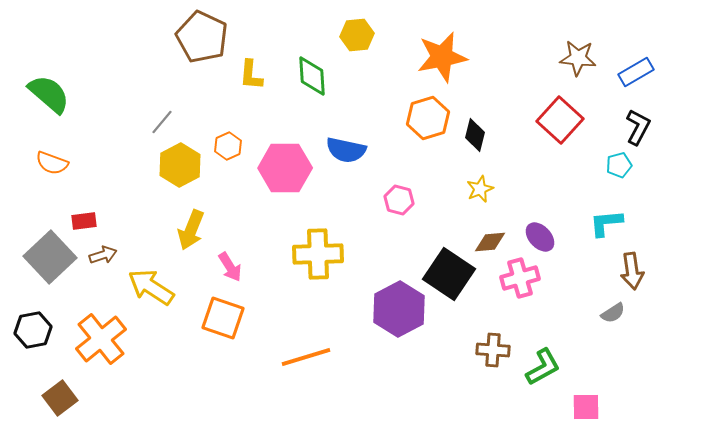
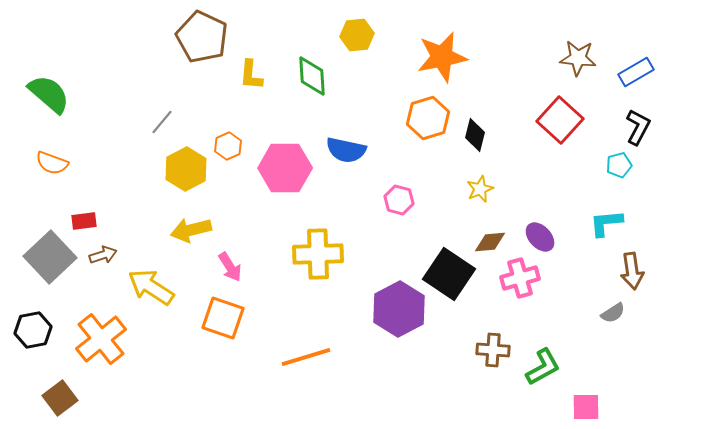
yellow hexagon at (180, 165): moved 6 px right, 4 px down
yellow arrow at (191, 230): rotated 54 degrees clockwise
